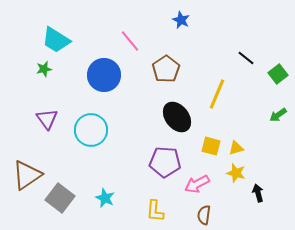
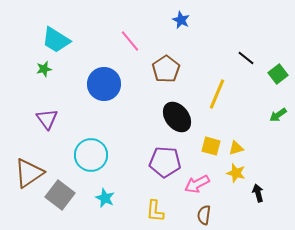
blue circle: moved 9 px down
cyan circle: moved 25 px down
brown triangle: moved 2 px right, 2 px up
gray square: moved 3 px up
